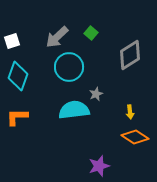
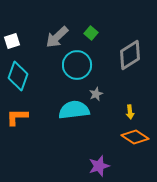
cyan circle: moved 8 px right, 2 px up
